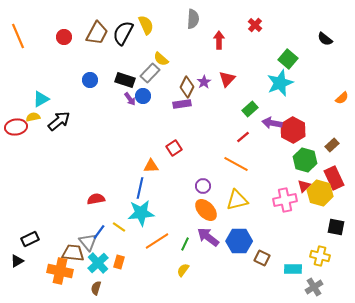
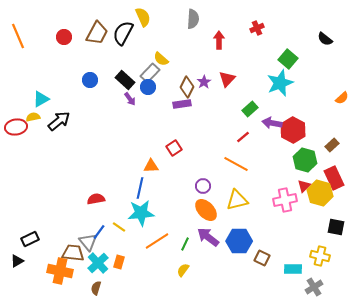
yellow semicircle at (146, 25): moved 3 px left, 8 px up
red cross at (255, 25): moved 2 px right, 3 px down; rotated 24 degrees clockwise
black rectangle at (125, 80): rotated 24 degrees clockwise
blue circle at (143, 96): moved 5 px right, 9 px up
